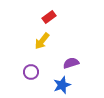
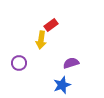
red rectangle: moved 2 px right, 8 px down
yellow arrow: moved 1 px left, 1 px up; rotated 30 degrees counterclockwise
purple circle: moved 12 px left, 9 px up
